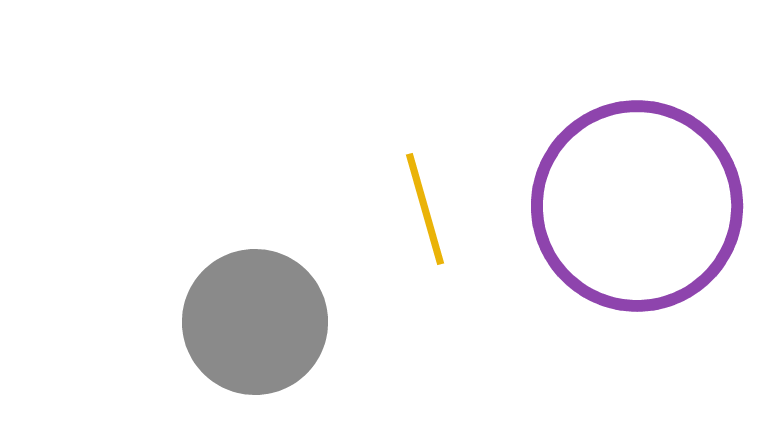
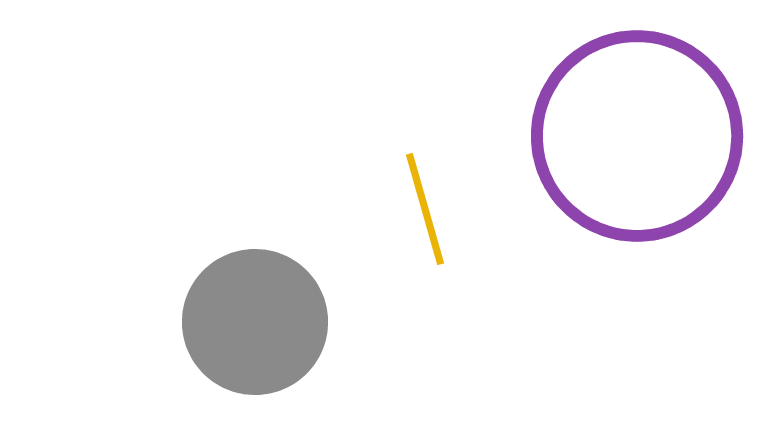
purple circle: moved 70 px up
